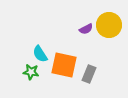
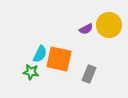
cyan semicircle: rotated 120 degrees counterclockwise
orange square: moved 5 px left, 6 px up
